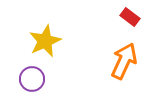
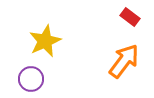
orange arrow: rotated 12 degrees clockwise
purple circle: moved 1 px left
